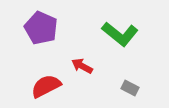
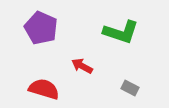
green L-shape: moved 1 px right, 2 px up; rotated 21 degrees counterclockwise
red semicircle: moved 2 px left, 3 px down; rotated 44 degrees clockwise
